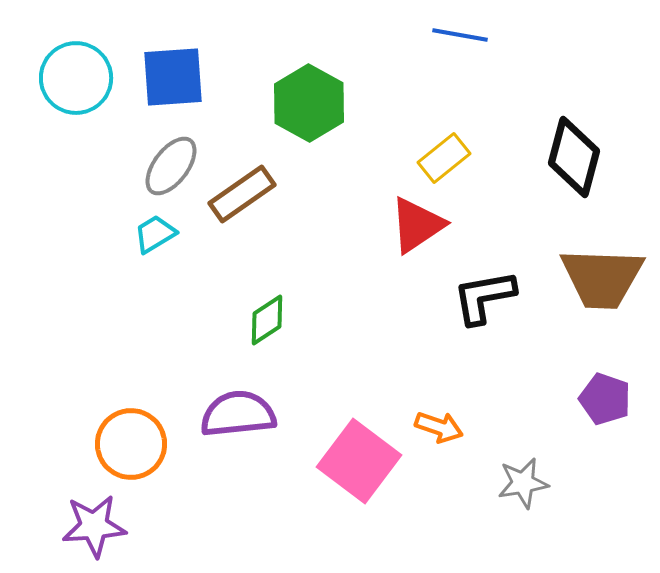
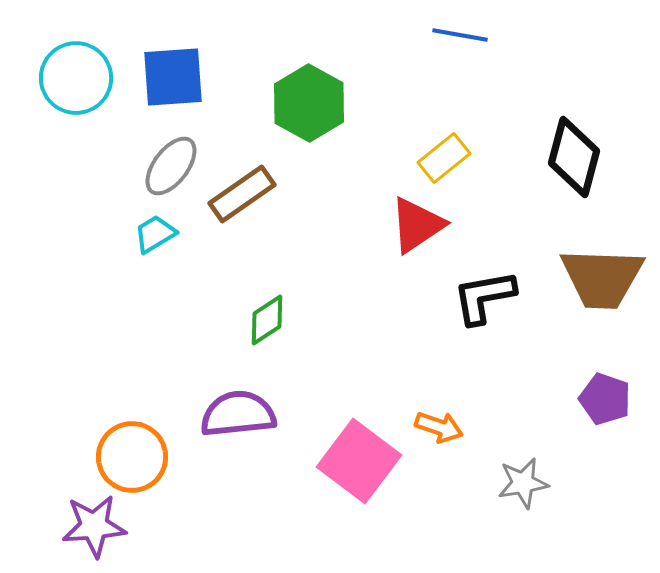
orange circle: moved 1 px right, 13 px down
